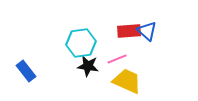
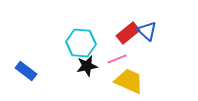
red rectangle: moved 1 px left, 2 px down; rotated 35 degrees counterclockwise
cyan hexagon: rotated 12 degrees clockwise
black star: moved 1 px left; rotated 20 degrees counterclockwise
blue rectangle: rotated 15 degrees counterclockwise
yellow trapezoid: moved 2 px right
